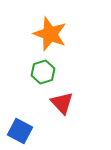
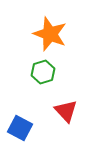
red triangle: moved 4 px right, 8 px down
blue square: moved 3 px up
